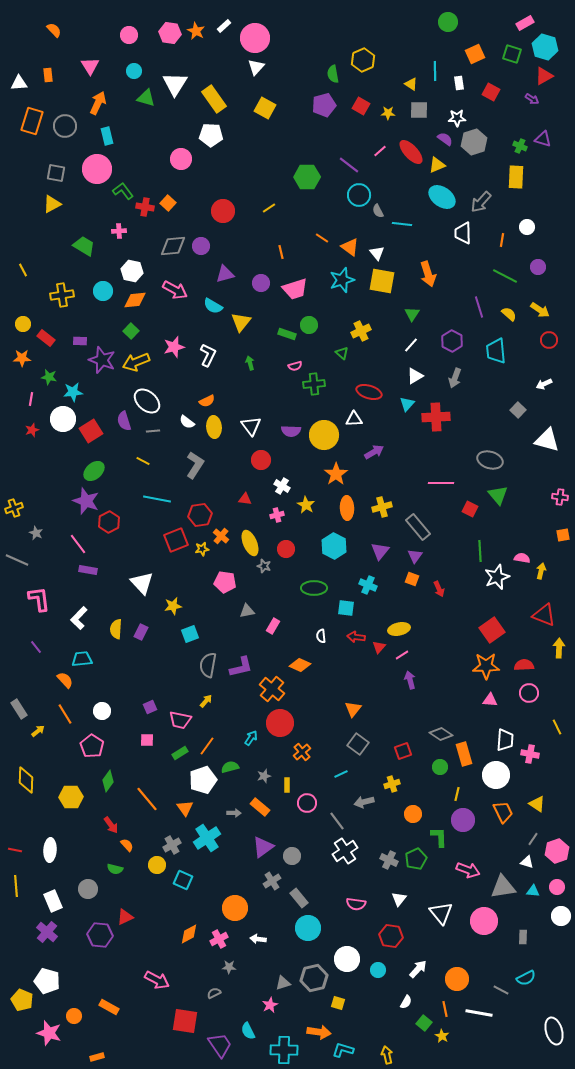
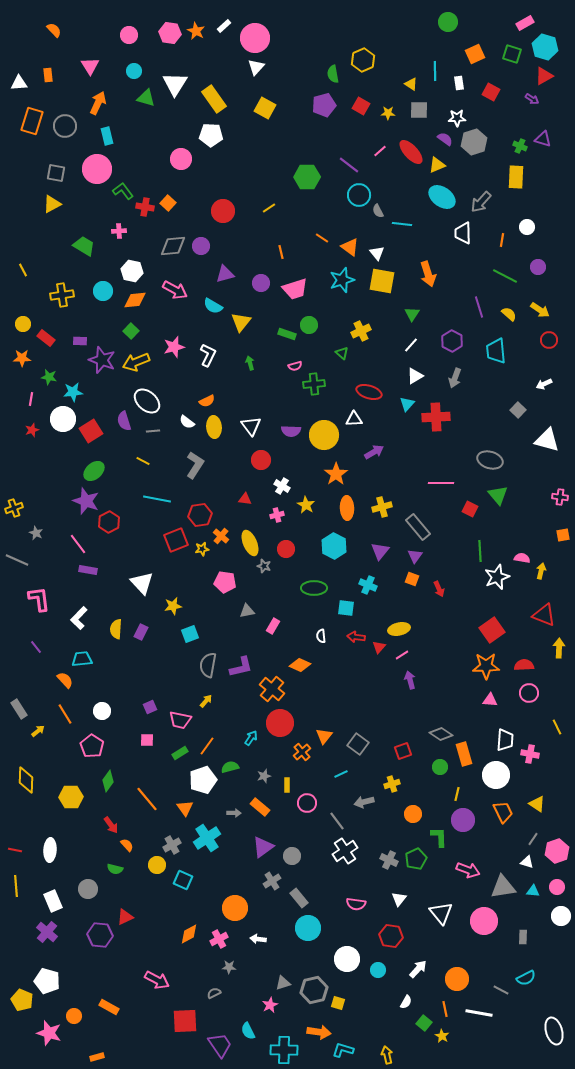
orange triangle at (353, 709): moved 29 px left, 27 px down
gray hexagon at (314, 978): moved 12 px down
red square at (185, 1021): rotated 12 degrees counterclockwise
